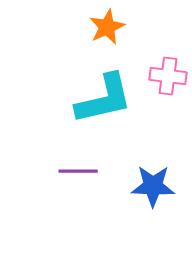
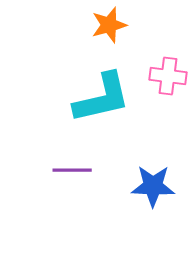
orange star: moved 2 px right, 2 px up; rotated 9 degrees clockwise
cyan L-shape: moved 2 px left, 1 px up
purple line: moved 6 px left, 1 px up
